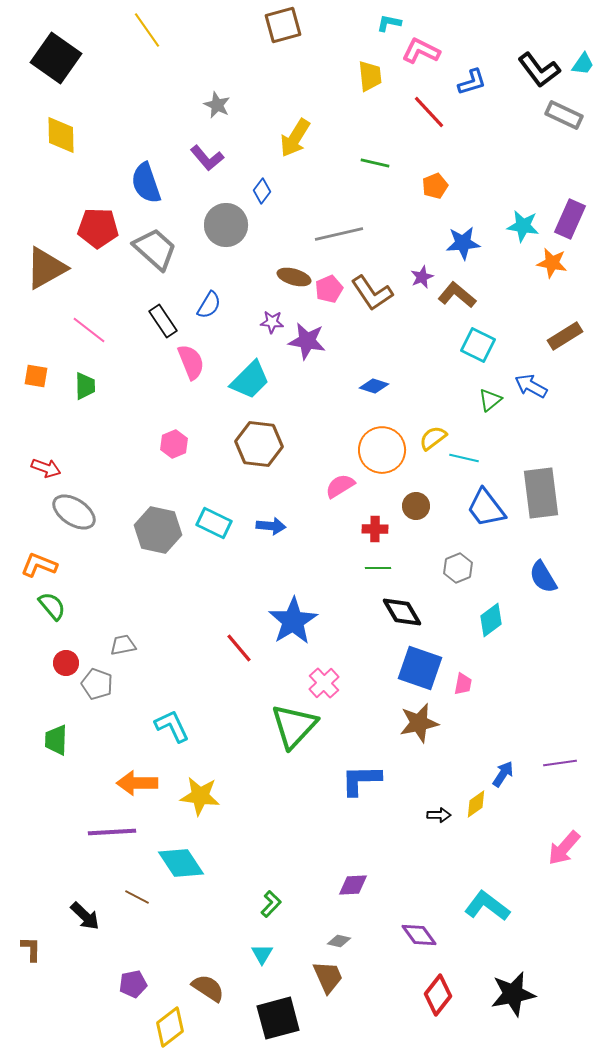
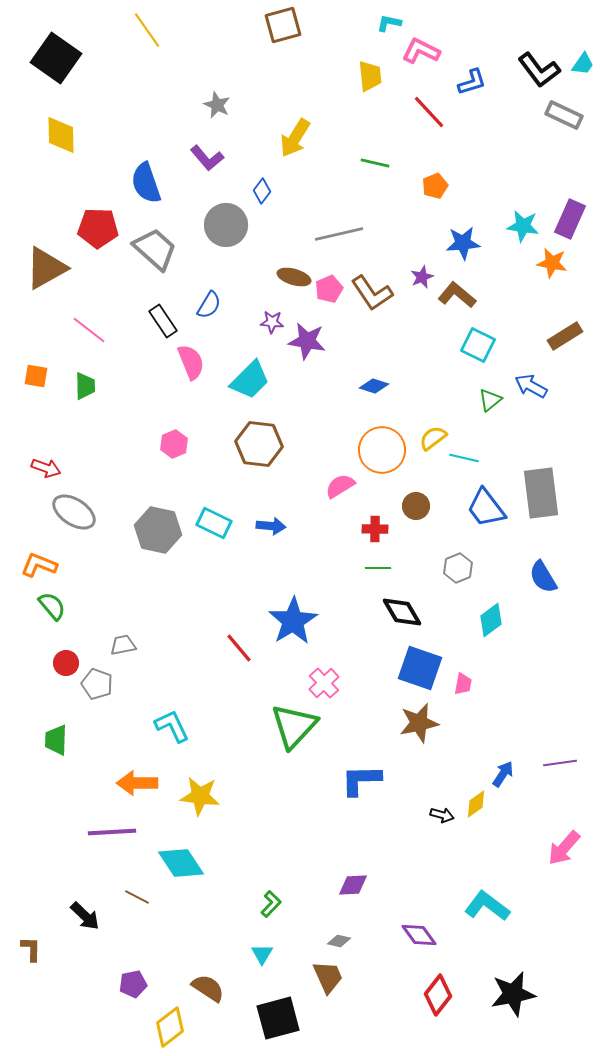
black arrow at (439, 815): moved 3 px right; rotated 15 degrees clockwise
